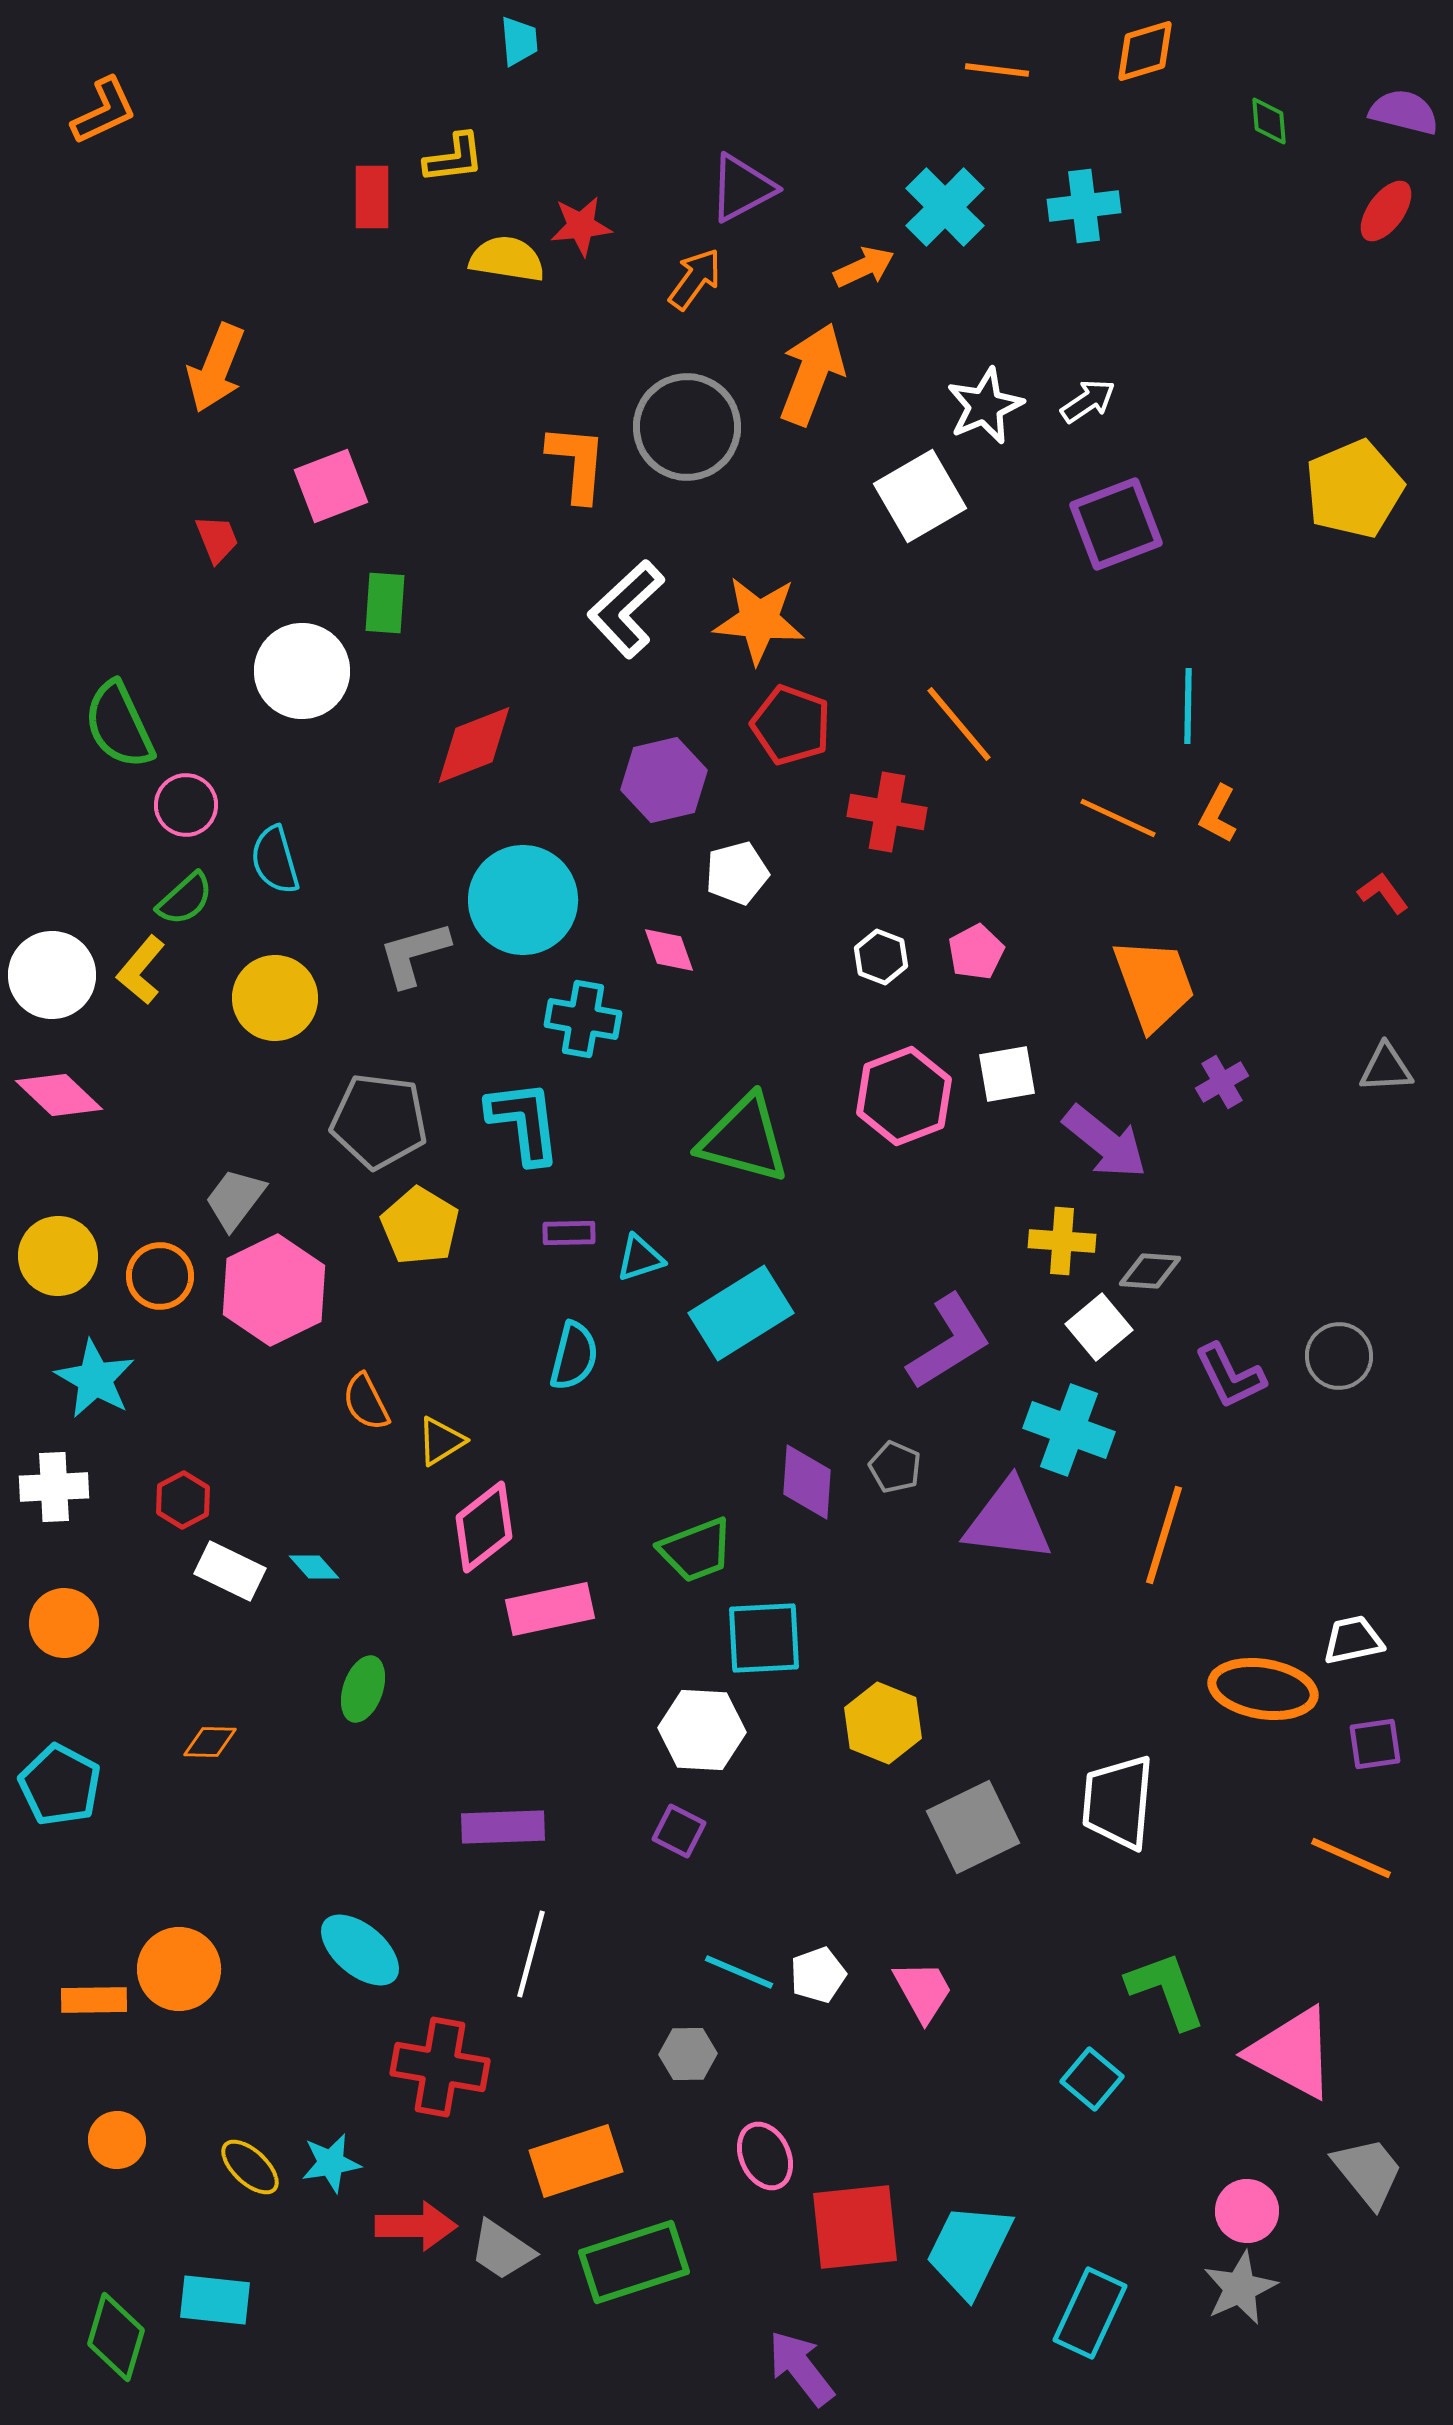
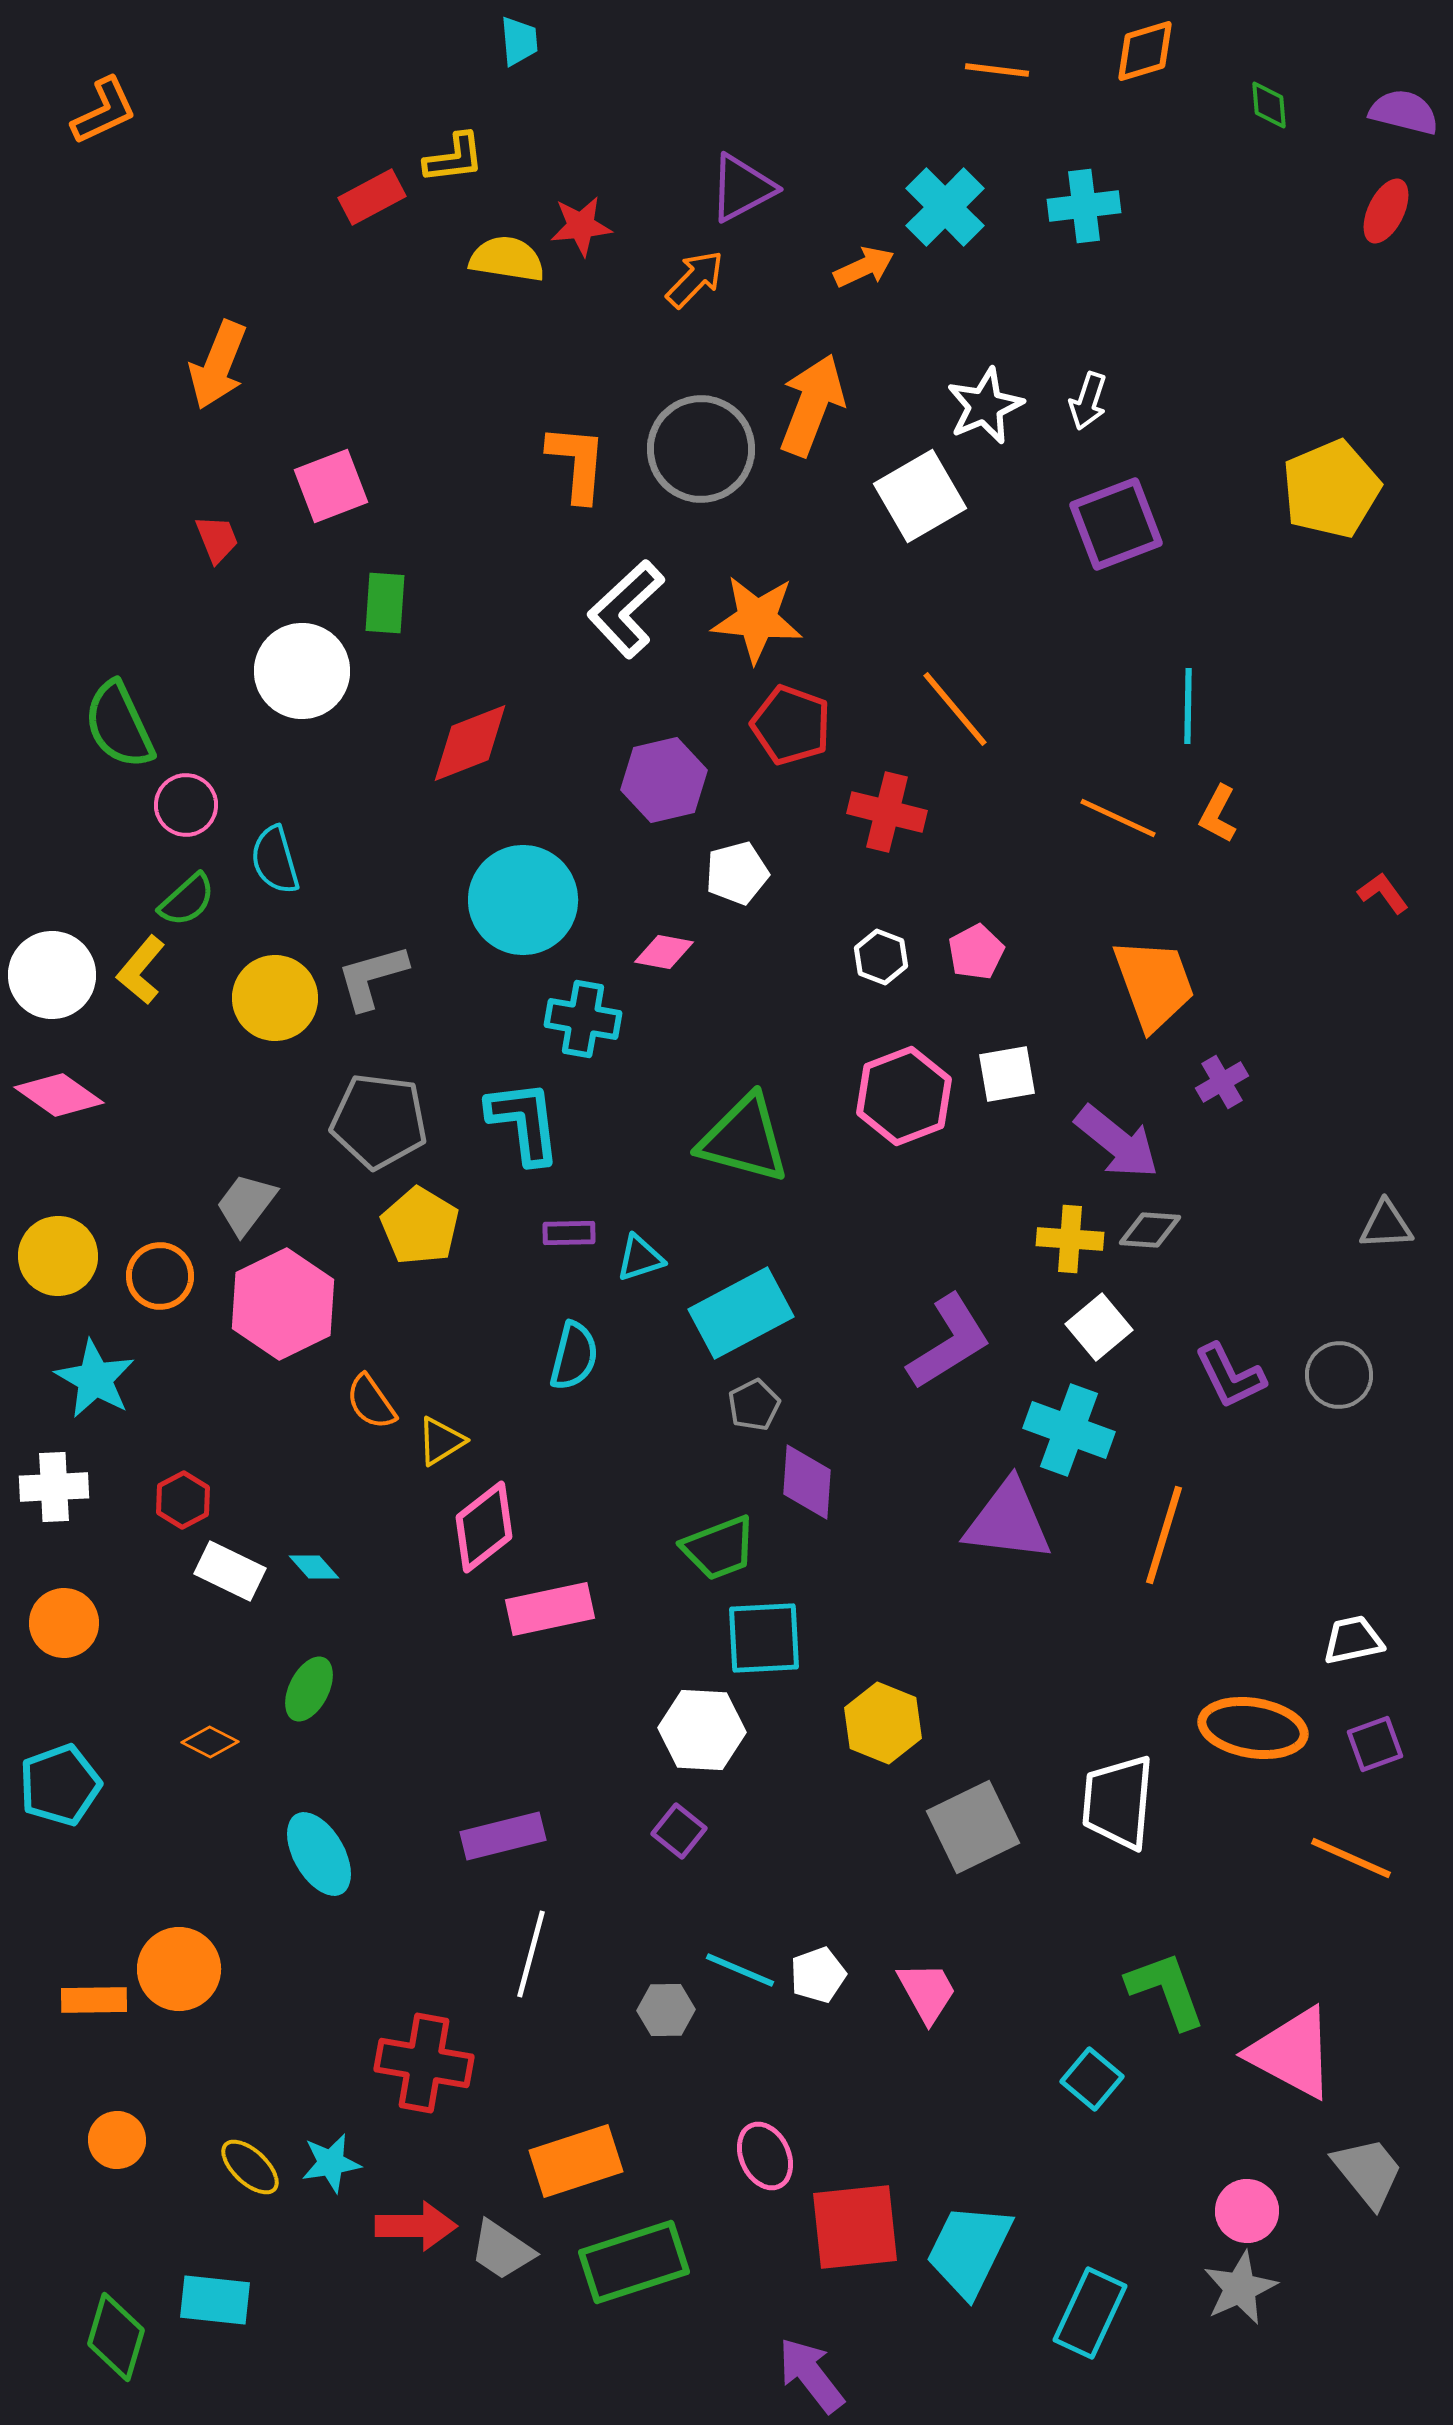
green diamond at (1269, 121): moved 16 px up
red rectangle at (372, 197): rotated 62 degrees clockwise
red ellipse at (1386, 211): rotated 10 degrees counterclockwise
orange arrow at (695, 279): rotated 8 degrees clockwise
orange arrow at (216, 368): moved 2 px right, 3 px up
orange arrow at (812, 374): moved 31 px down
white arrow at (1088, 401): rotated 142 degrees clockwise
gray circle at (687, 427): moved 14 px right, 22 px down
yellow pentagon at (1354, 489): moved 23 px left
orange star at (759, 620): moved 2 px left, 1 px up
orange line at (959, 724): moved 4 px left, 15 px up
red diamond at (474, 745): moved 4 px left, 2 px up
red cross at (887, 812): rotated 4 degrees clockwise
green semicircle at (185, 899): moved 2 px right, 1 px down
pink diamond at (669, 950): moved 5 px left, 2 px down; rotated 60 degrees counterclockwise
gray L-shape at (414, 954): moved 42 px left, 23 px down
gray triangle at (1386, 1068): moved 157 px down
pink diamond at (59, 1095): rotated 8 degrees counterclockwise
purple arrow at (1105, 1142): moved 12 px right
gray trapezoid at (235, 1199): moved 11 px right, 5 px down
yellow cross at (1062, 1241): moved 8 px right, 2 px up
gray diamond at (1150, 1271): moved 41 px up
pink hexagon at (274, 1290): moved 9 px right, 14 px down
cyan rectangle at (741, 1313): rotated 4 degrees clockwise
gray circle at (1339, 1356): moved 19 px down
orange semicircle at (366, 1402): moved 5 px right; rotated 8 degrees counterclockwise
gray pentagon at (895, 1467): moved 141 px left, 62 px up; rotated 21 degrees clockwise
green trapezoid at (696, 1550): moved 23 px right, 2 px up
green ellipse at (363, 1689): moved 54 px left; rotated 8 degrees clockwise
orange ellipse at (1263, 1689): moved 10 px left, 39 px down
orange diamond at (210, 1742): rotated 26 degrees clockwise
purple square at (1375, 1744): rotated 12 degrees counterclockwise
cyan pentagon at (60, 1785): rotated 24 degrees clockwise
purple rectangle at (503, 1827): moved 9 px down; rotated 12 degrees counterclockwise
purple square at (679, 1831): rotated 12 degrees clockwise
cyan ellipse at (360, 1950): moved 41 px left, 96 px up; rotated 20 degrees clockwise
cyan line at (739, 1972): moved 1 px right, 2 px up
pink trapezoid at (923, 1991): moved 4 px right, 1 px down
gray hexagon at (688, 2054): moved 22 px left, 44 px up
red cross at (440, 2067): moved 16 px left, 4 px up
purple arrow at (801, 2368): moved 10 px right, 7 px down
